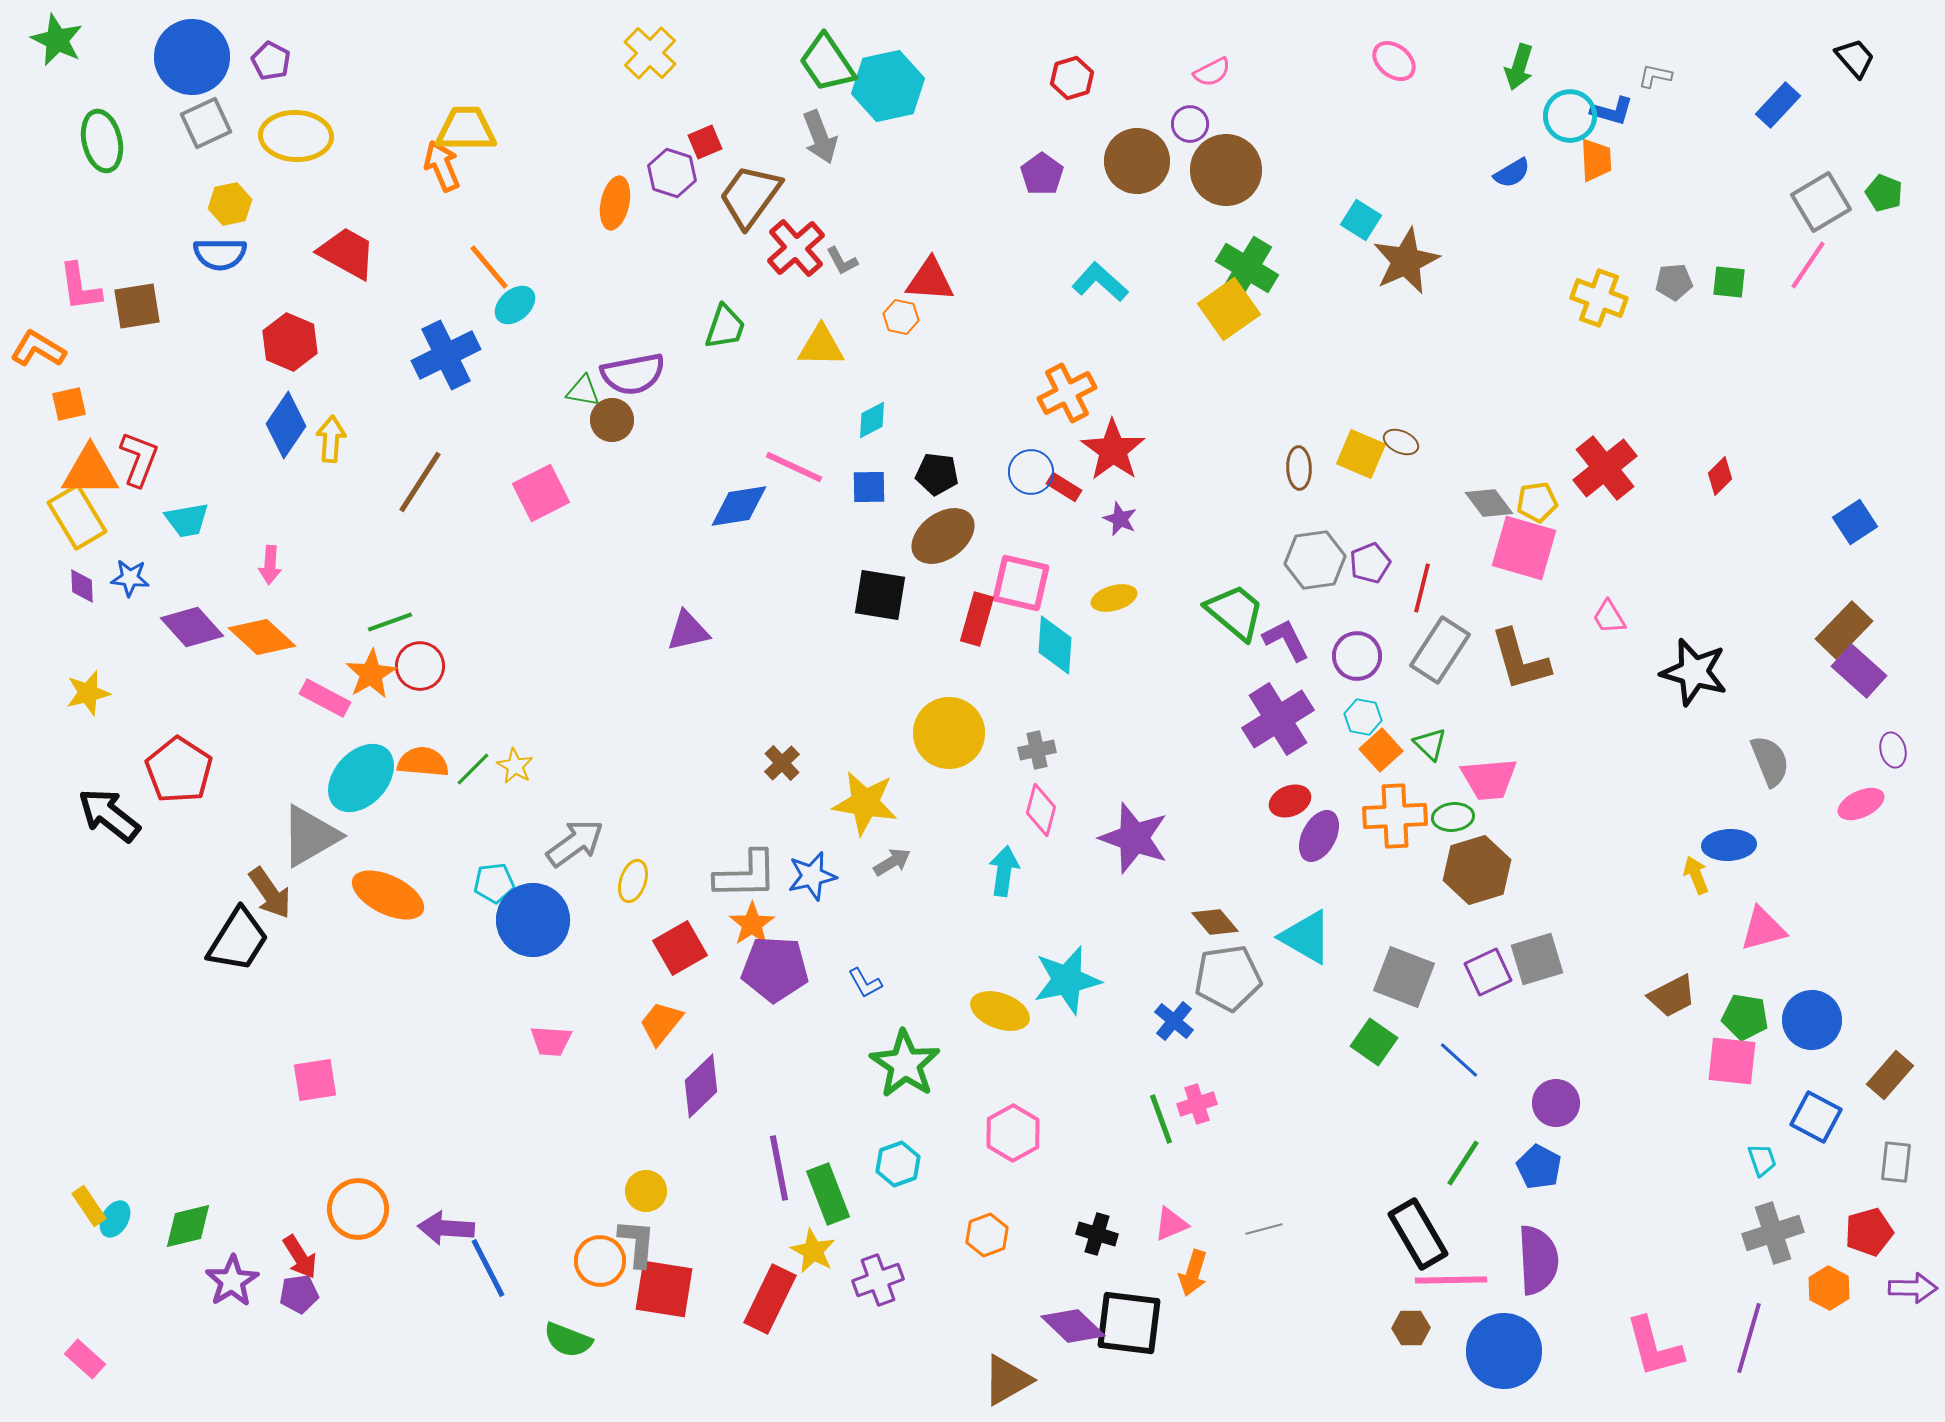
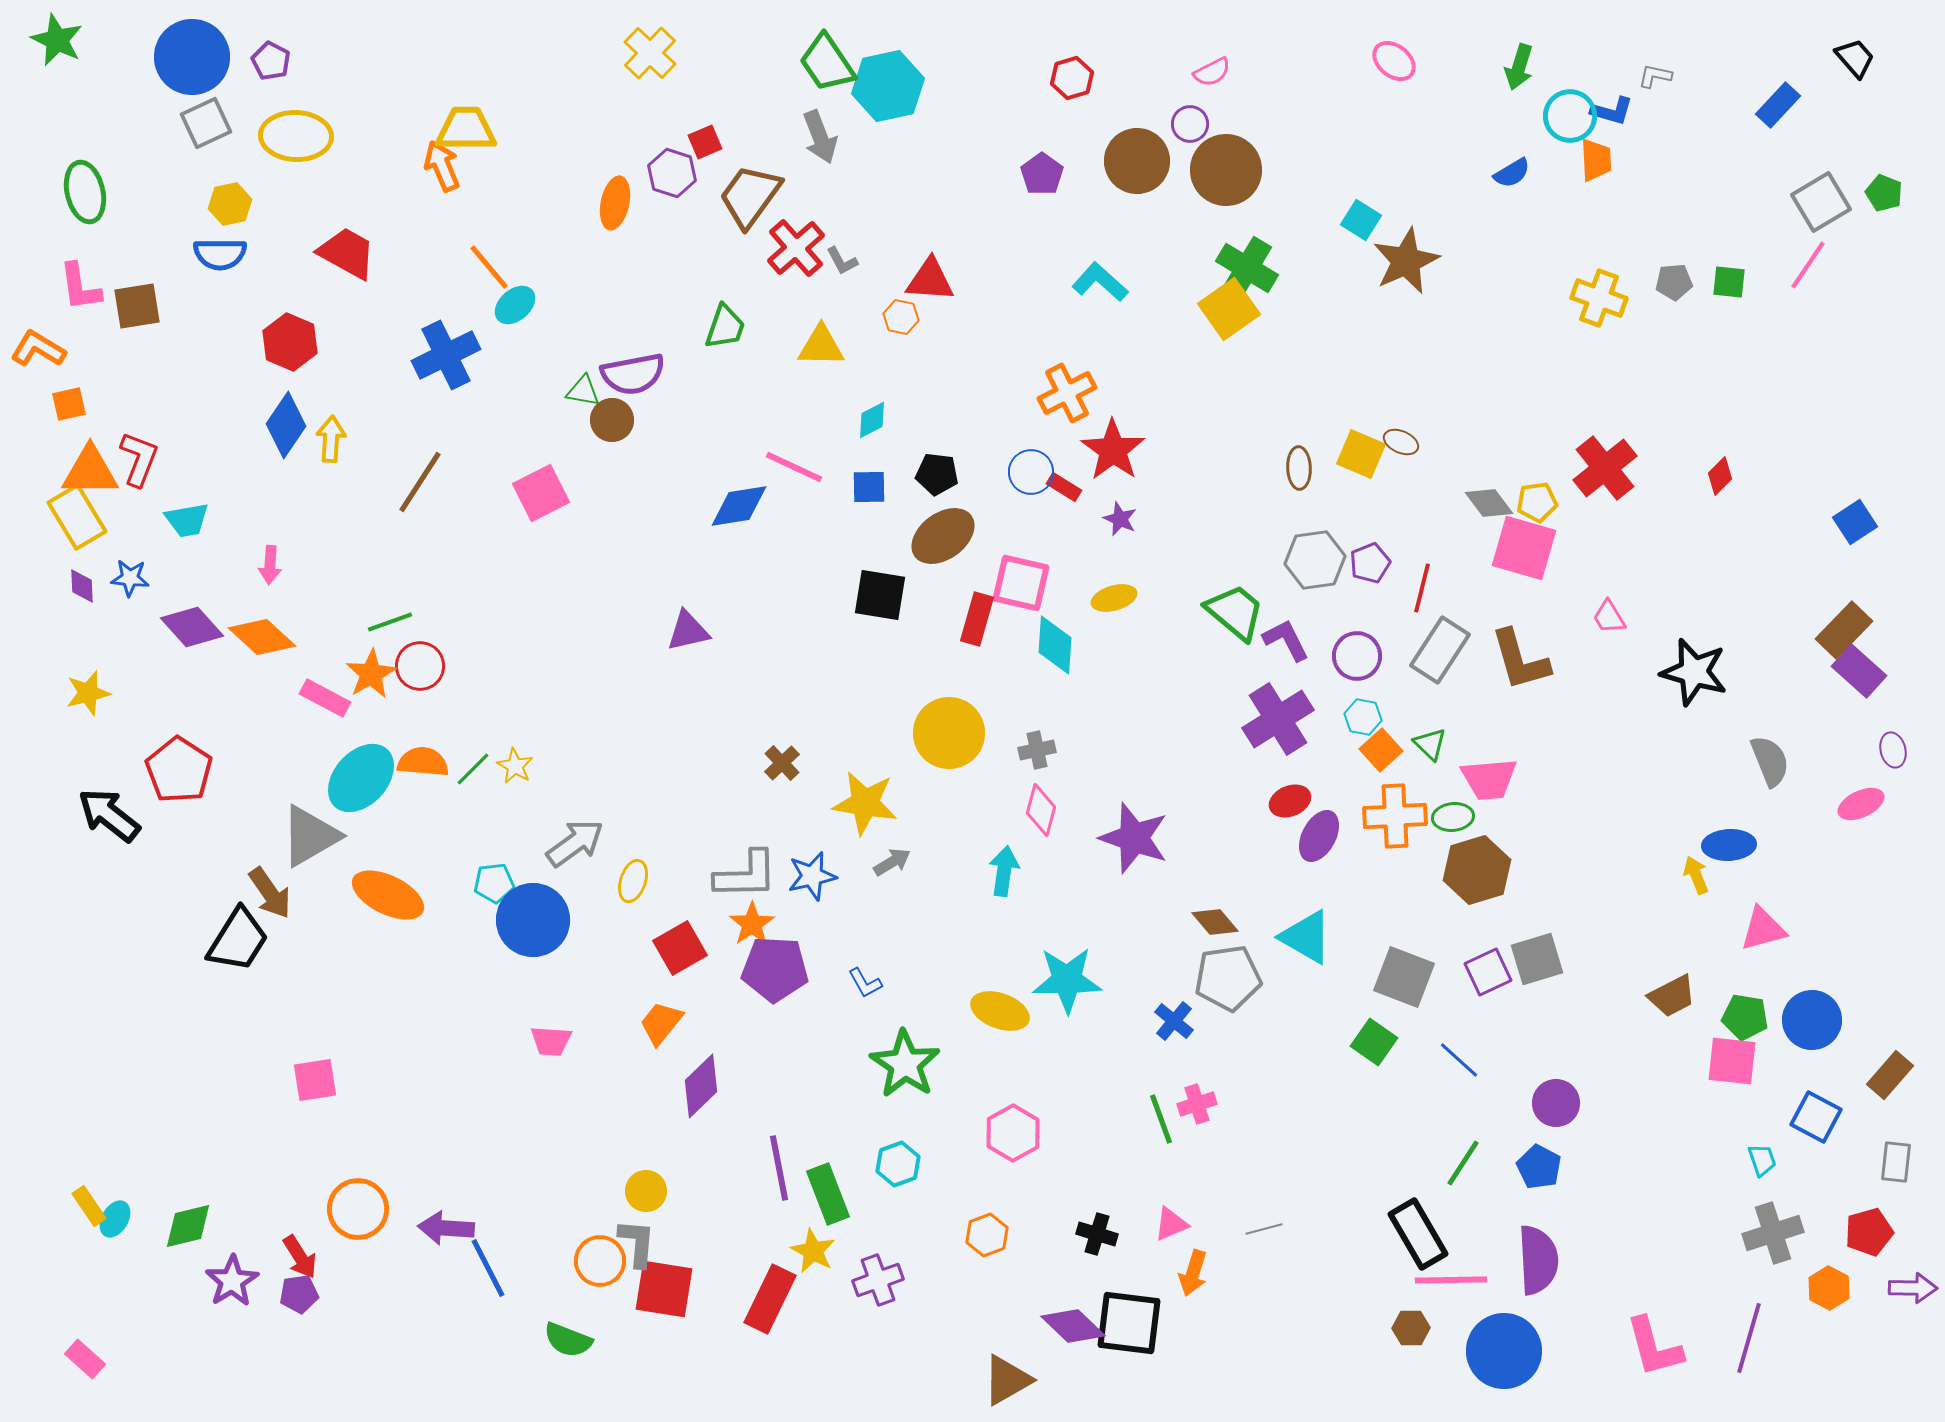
green ellipse at (102, 141): moved 17 px left, 51 px down
cyan star at (1067, 980): rotated 12 degrees clockwise
